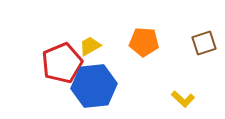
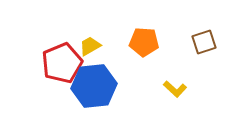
brown square: moved 1 px up
yellow L-shape: moved 8 px left, 10 px up
